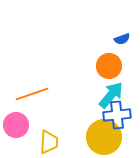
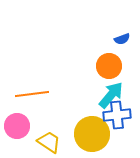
orange line: rotated 12 degrees clockwise
pink circle: moved 1 px right, 1 px down
yellow circle: moved 12 px left, 3 px up
yellow trapezoid: rotated 60 degrees counterclockwise
